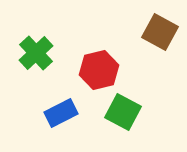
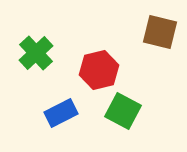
brown square: rotated 15 degrees counterclockwise
green square: moved 1 px up
